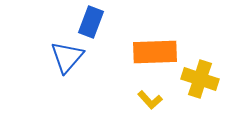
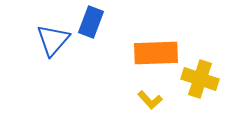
orange rectangle: moved 1 px right, 1 px down
blue triangle: moved 14 px left, 17 px up
